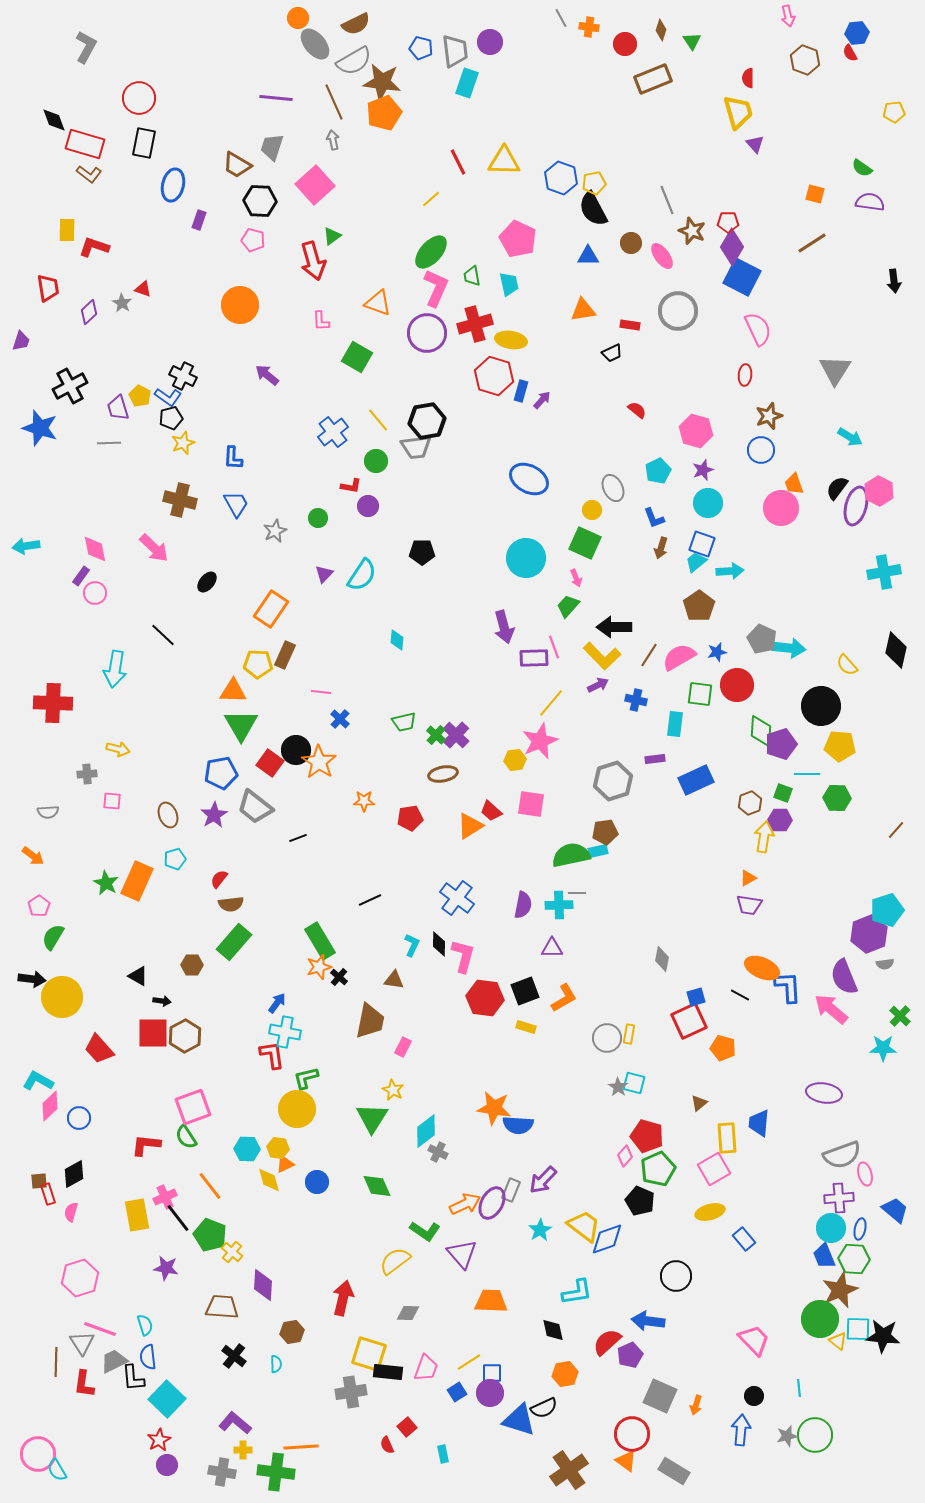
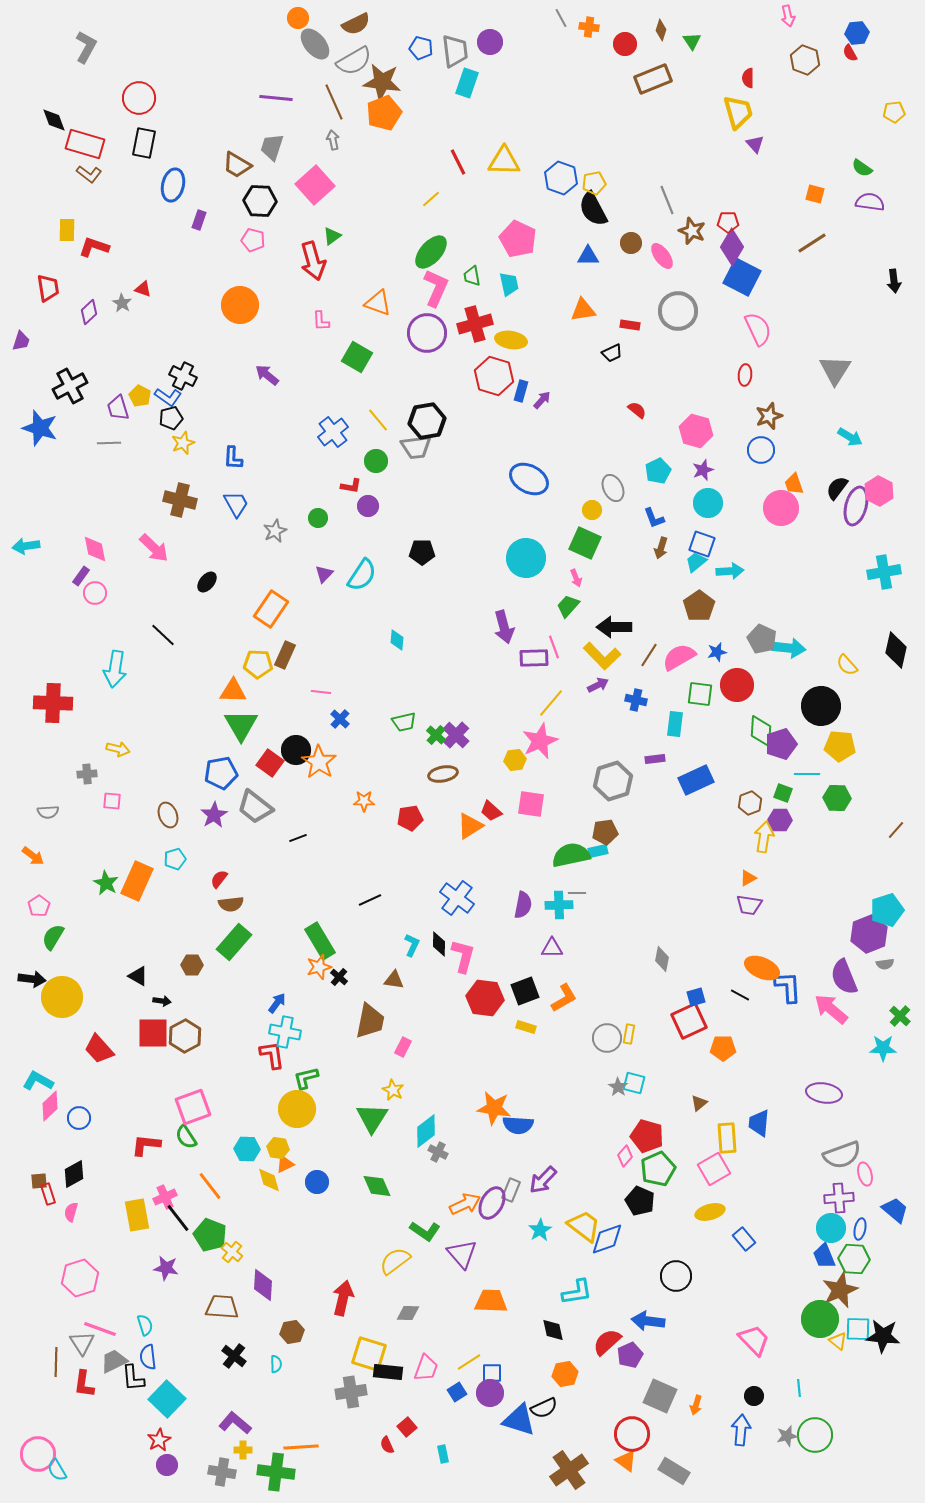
orange pentagon at (723, 1048): rotated 15 degrees counterclockwise
